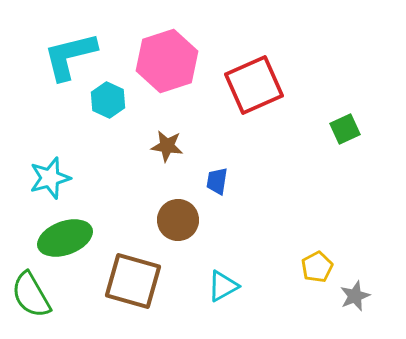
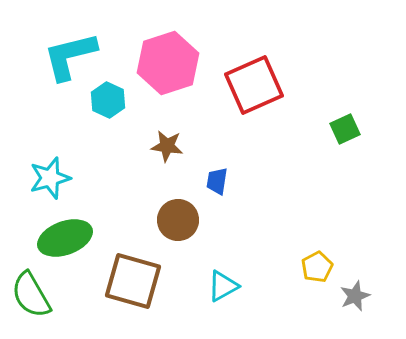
pink hexagon: moved 1 px right, 2 px down
